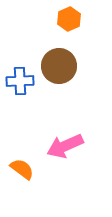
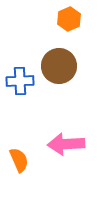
pink arrow: moved 1 px right, 2 px up; rotated 21 degrees clockwise
orange semicircle: moved 3 px left, 9 px up; rotated 30 degrees clockwise
